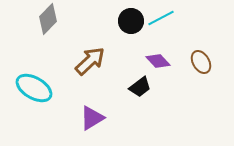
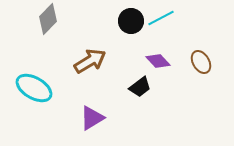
brown arrow: rotated 12 degrees clockwise
